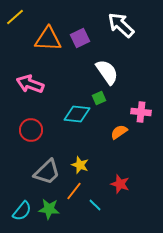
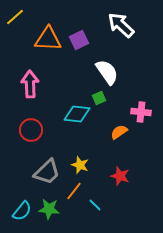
purple square: moved 1 px left, 2 px down
pink arrow: rotated 68 degrees clockwise
red star: moved 8 px up
